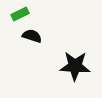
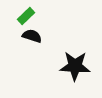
green rectangle: moved 6 px right, 2 px down; rotated 18 degrees counterclockwise
